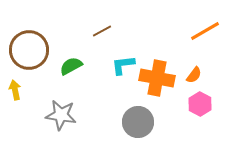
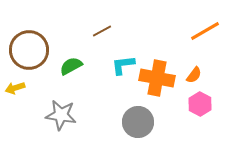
yellow arrow: moved 2 px up; rotated 96 degrees counterclockwise
